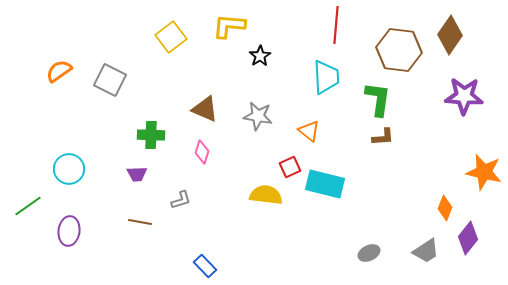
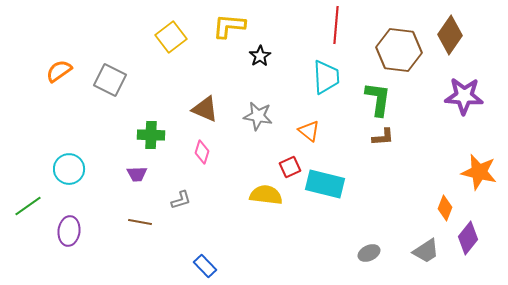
orange star: moved 5 px left
